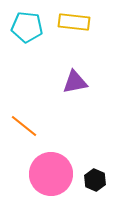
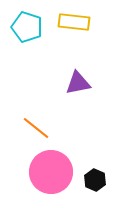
cyan pentagon: rotated 12 degrees clockwise
purple triangle: moved 3 px right, 1 px down
orange line: moved 12 px right, 2 px down
pink circle: moved 2 px up
